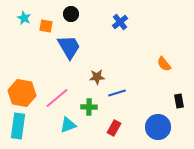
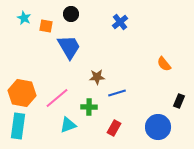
black rectangle: rotated 32 degrees clockwise
